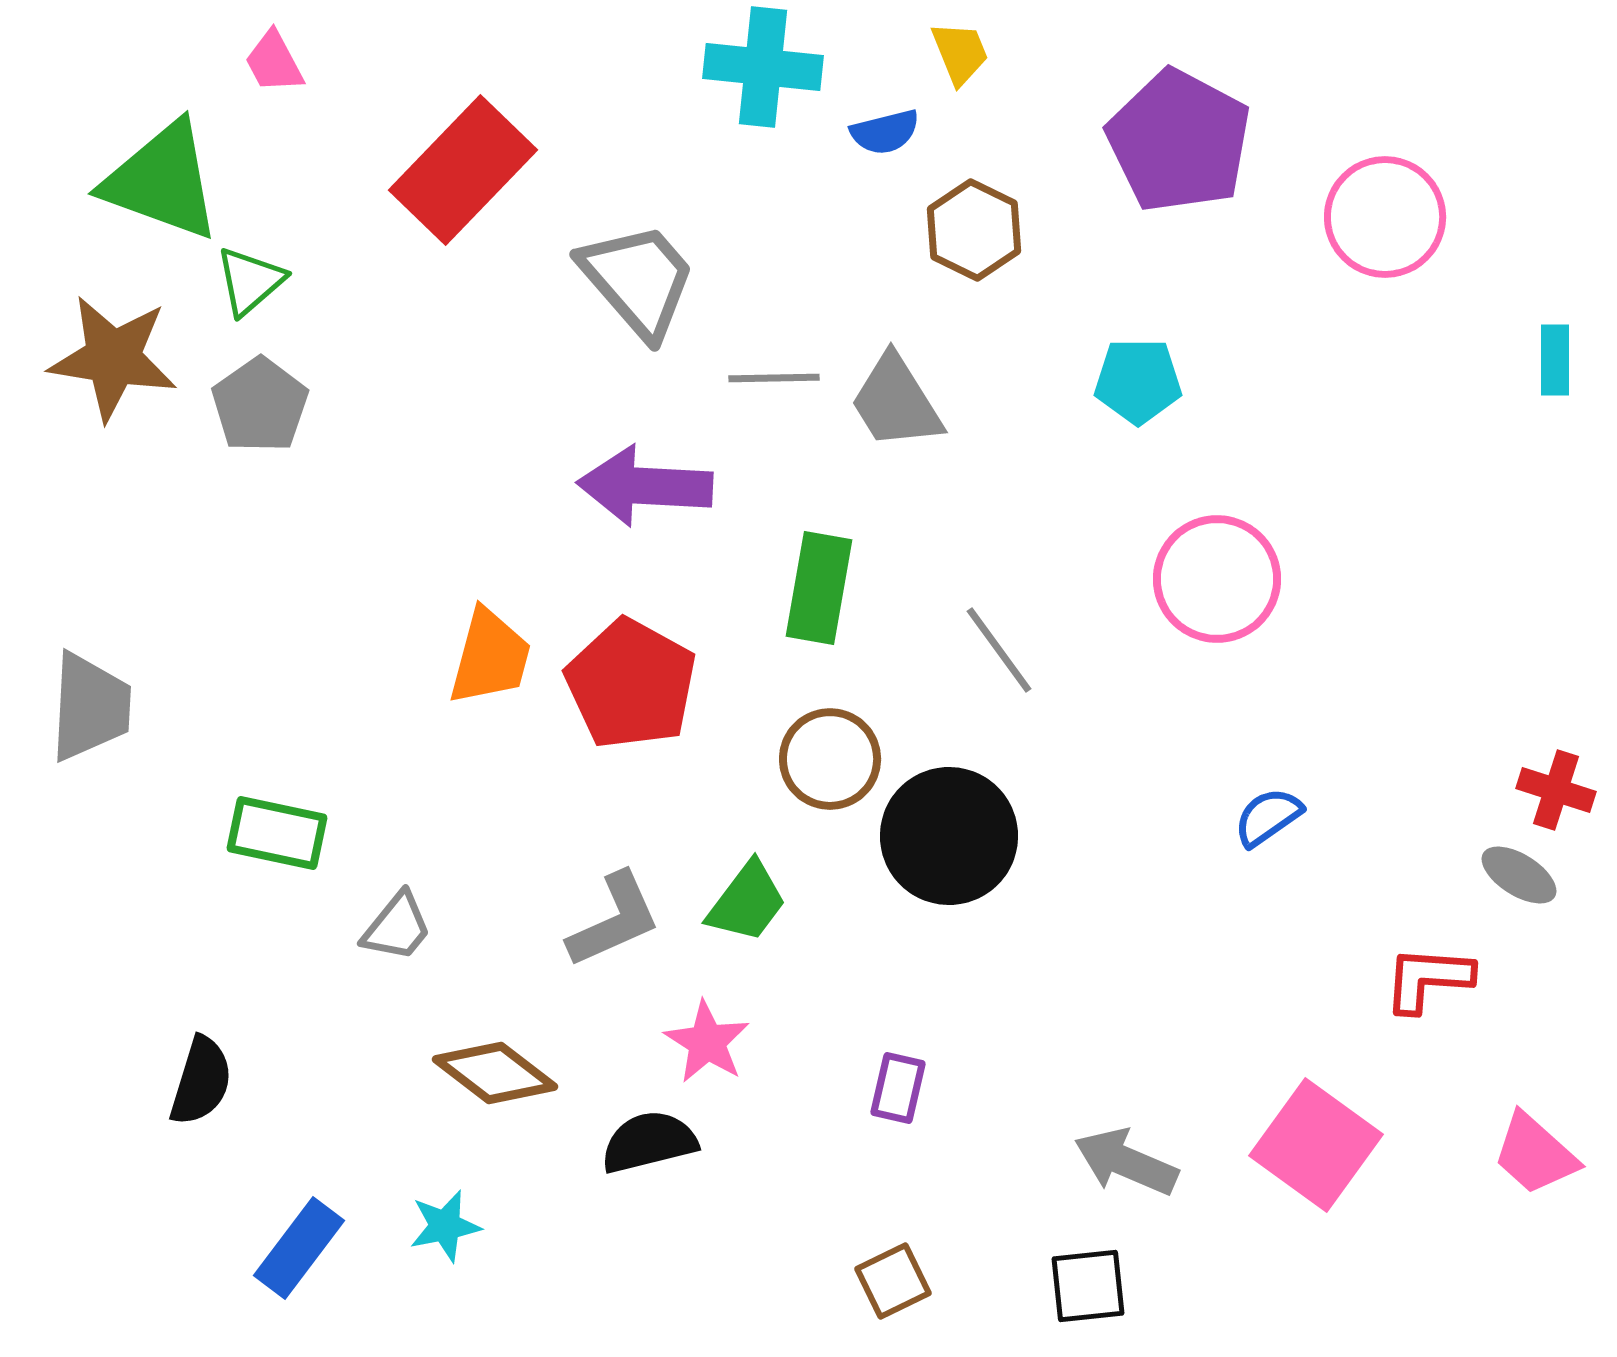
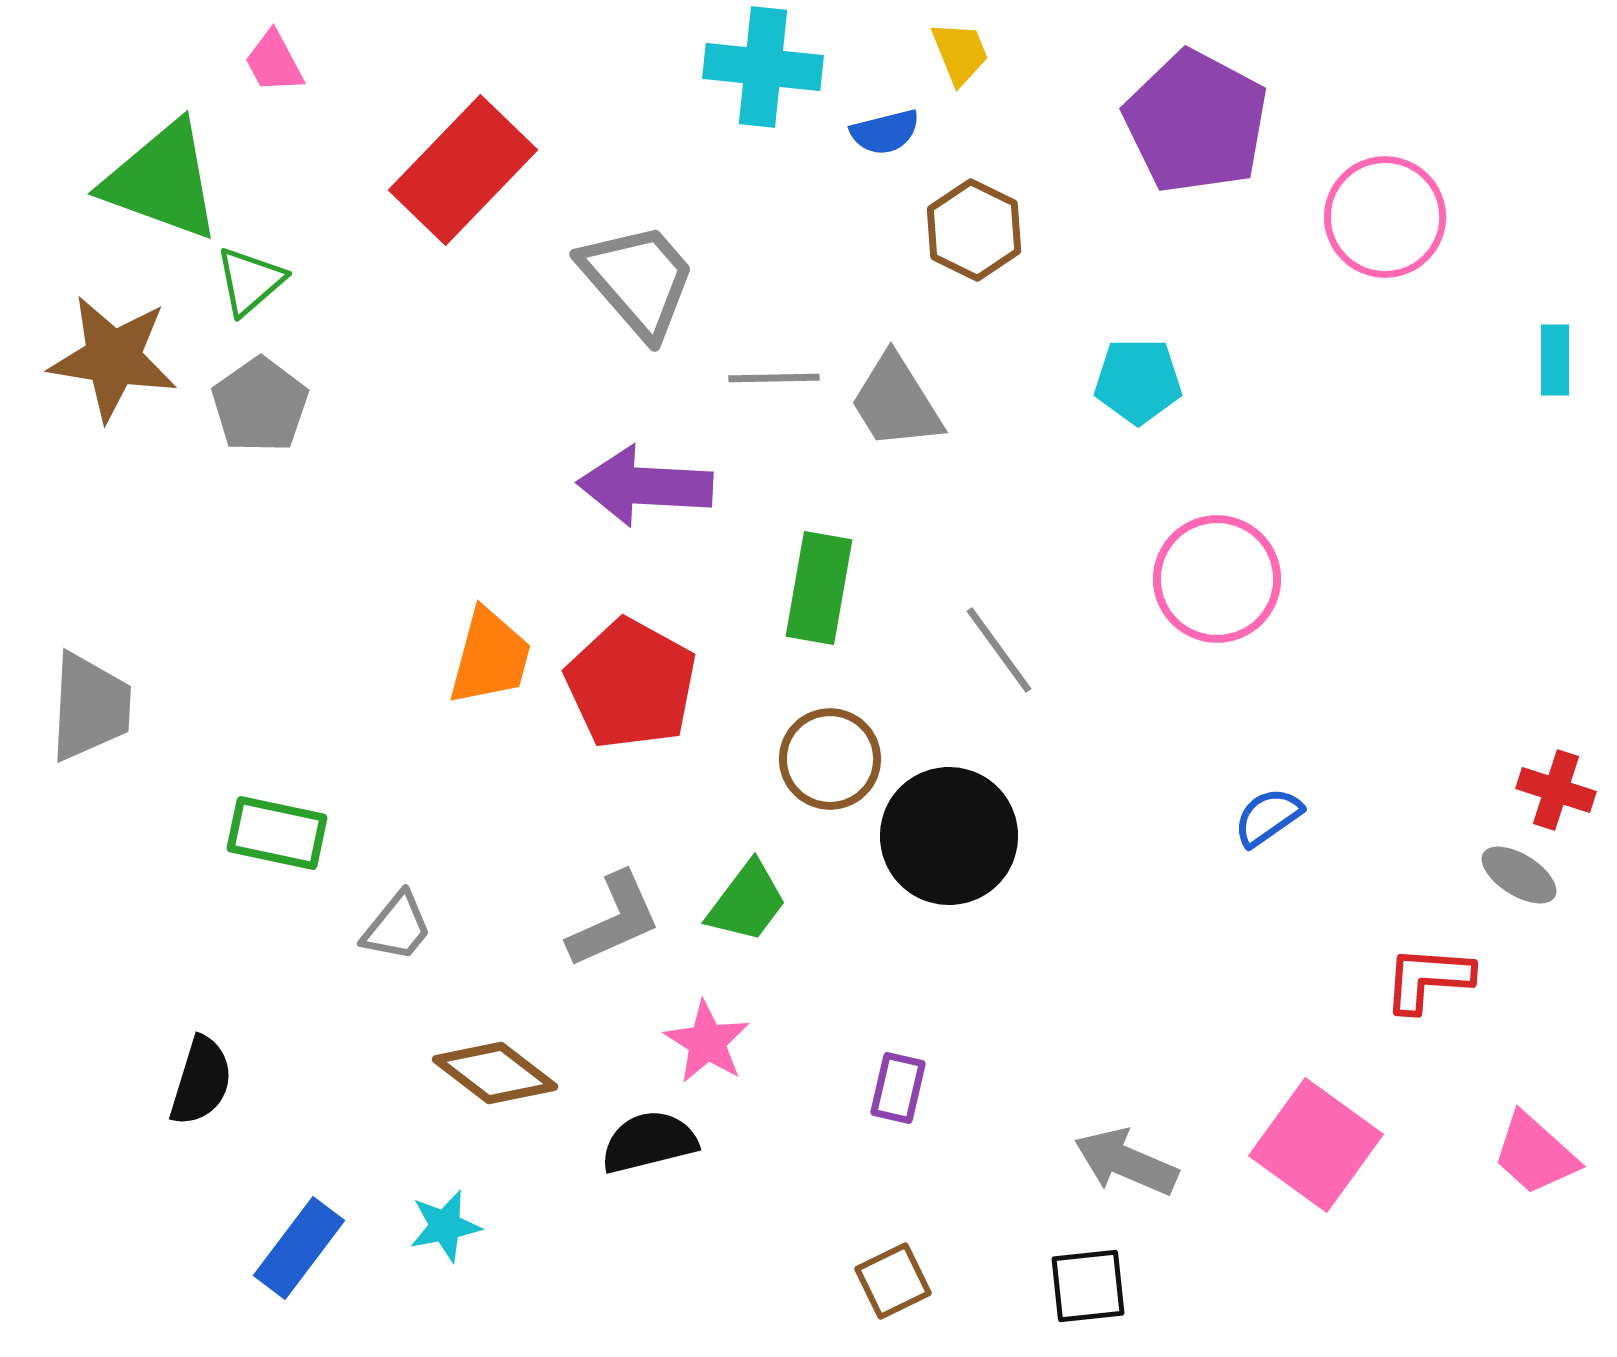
purple pentagon at (1179, 141): moved 17 px right, 19 px up
